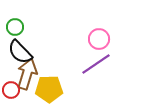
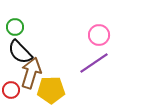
pink circle: moved 4 px up
purple line: moved 2 px left, 1 px up
brown arrow: moved 4 px right, 1 px up
yellow pentagon: moved 2 px right, 1 px down
